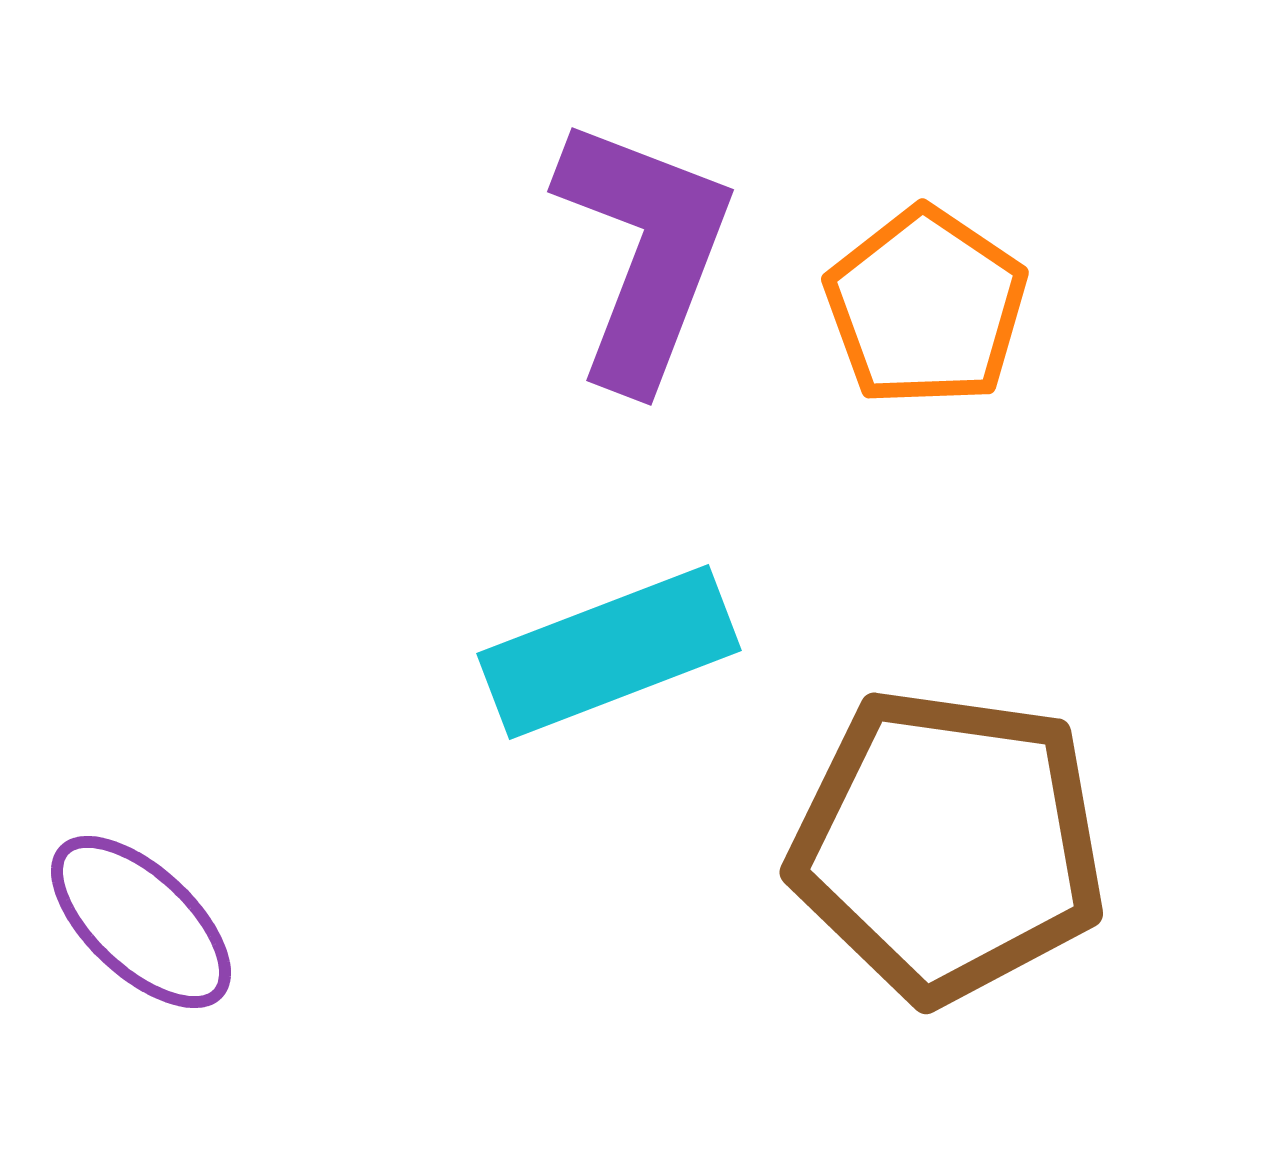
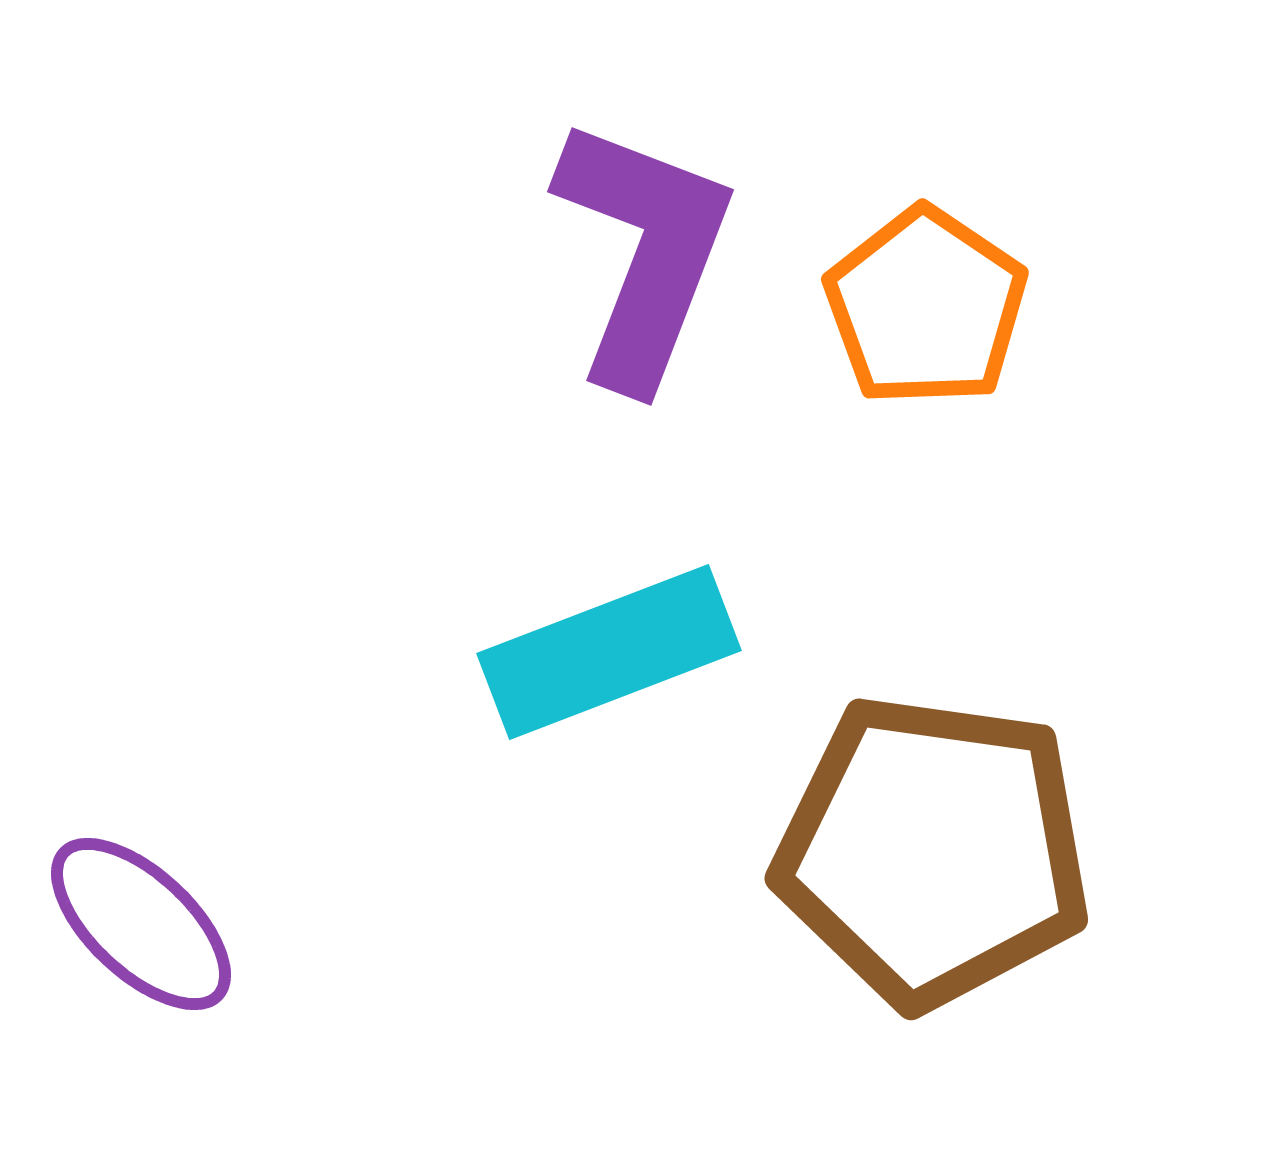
brown pentagon: moved 15 px left, 6 px down
purple ellipse: moved 2 px down
